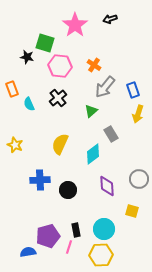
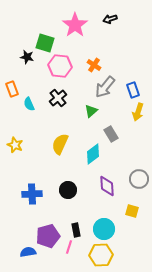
yellow arrow: moved 2 px up
blue cross: moved 8 px left, 14 px down
